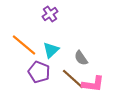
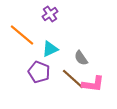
orange line: moved 2 px left, 10 px up
cyan triangle: moved 1 px left, 1 px up; rotated 18 degrees clockwise
